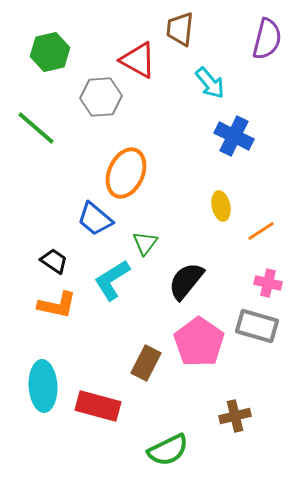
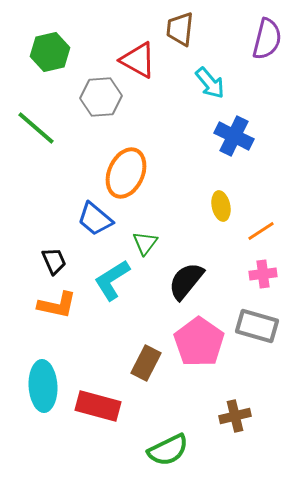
black trapezoid: rotated 32 degrees clockwise
pink cross: moved 5 px left, 9 px up; rotated 20 degrees counterclockwise
